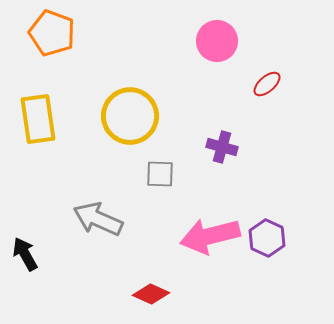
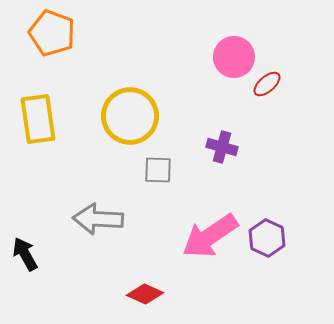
pink circle: moved 17 px right, 16 px down
gray square: moved 2 px left, 4 px up
gray arrow: rotated 21 degrees counterclockwise
pink arrow: rotated 20 degrees counterclockwise
red diamond: moved 6 px left
